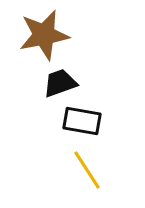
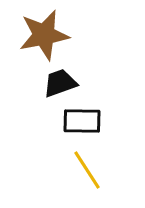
black rectangle: rotated 9 degrees counterclockwise
